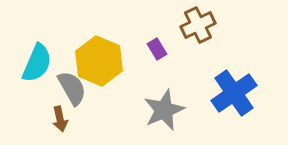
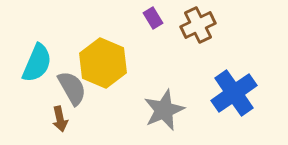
purple rectangle: moved 4 px left, 31 px up
yellow hexagon: moved 4 px right, 2 px down
